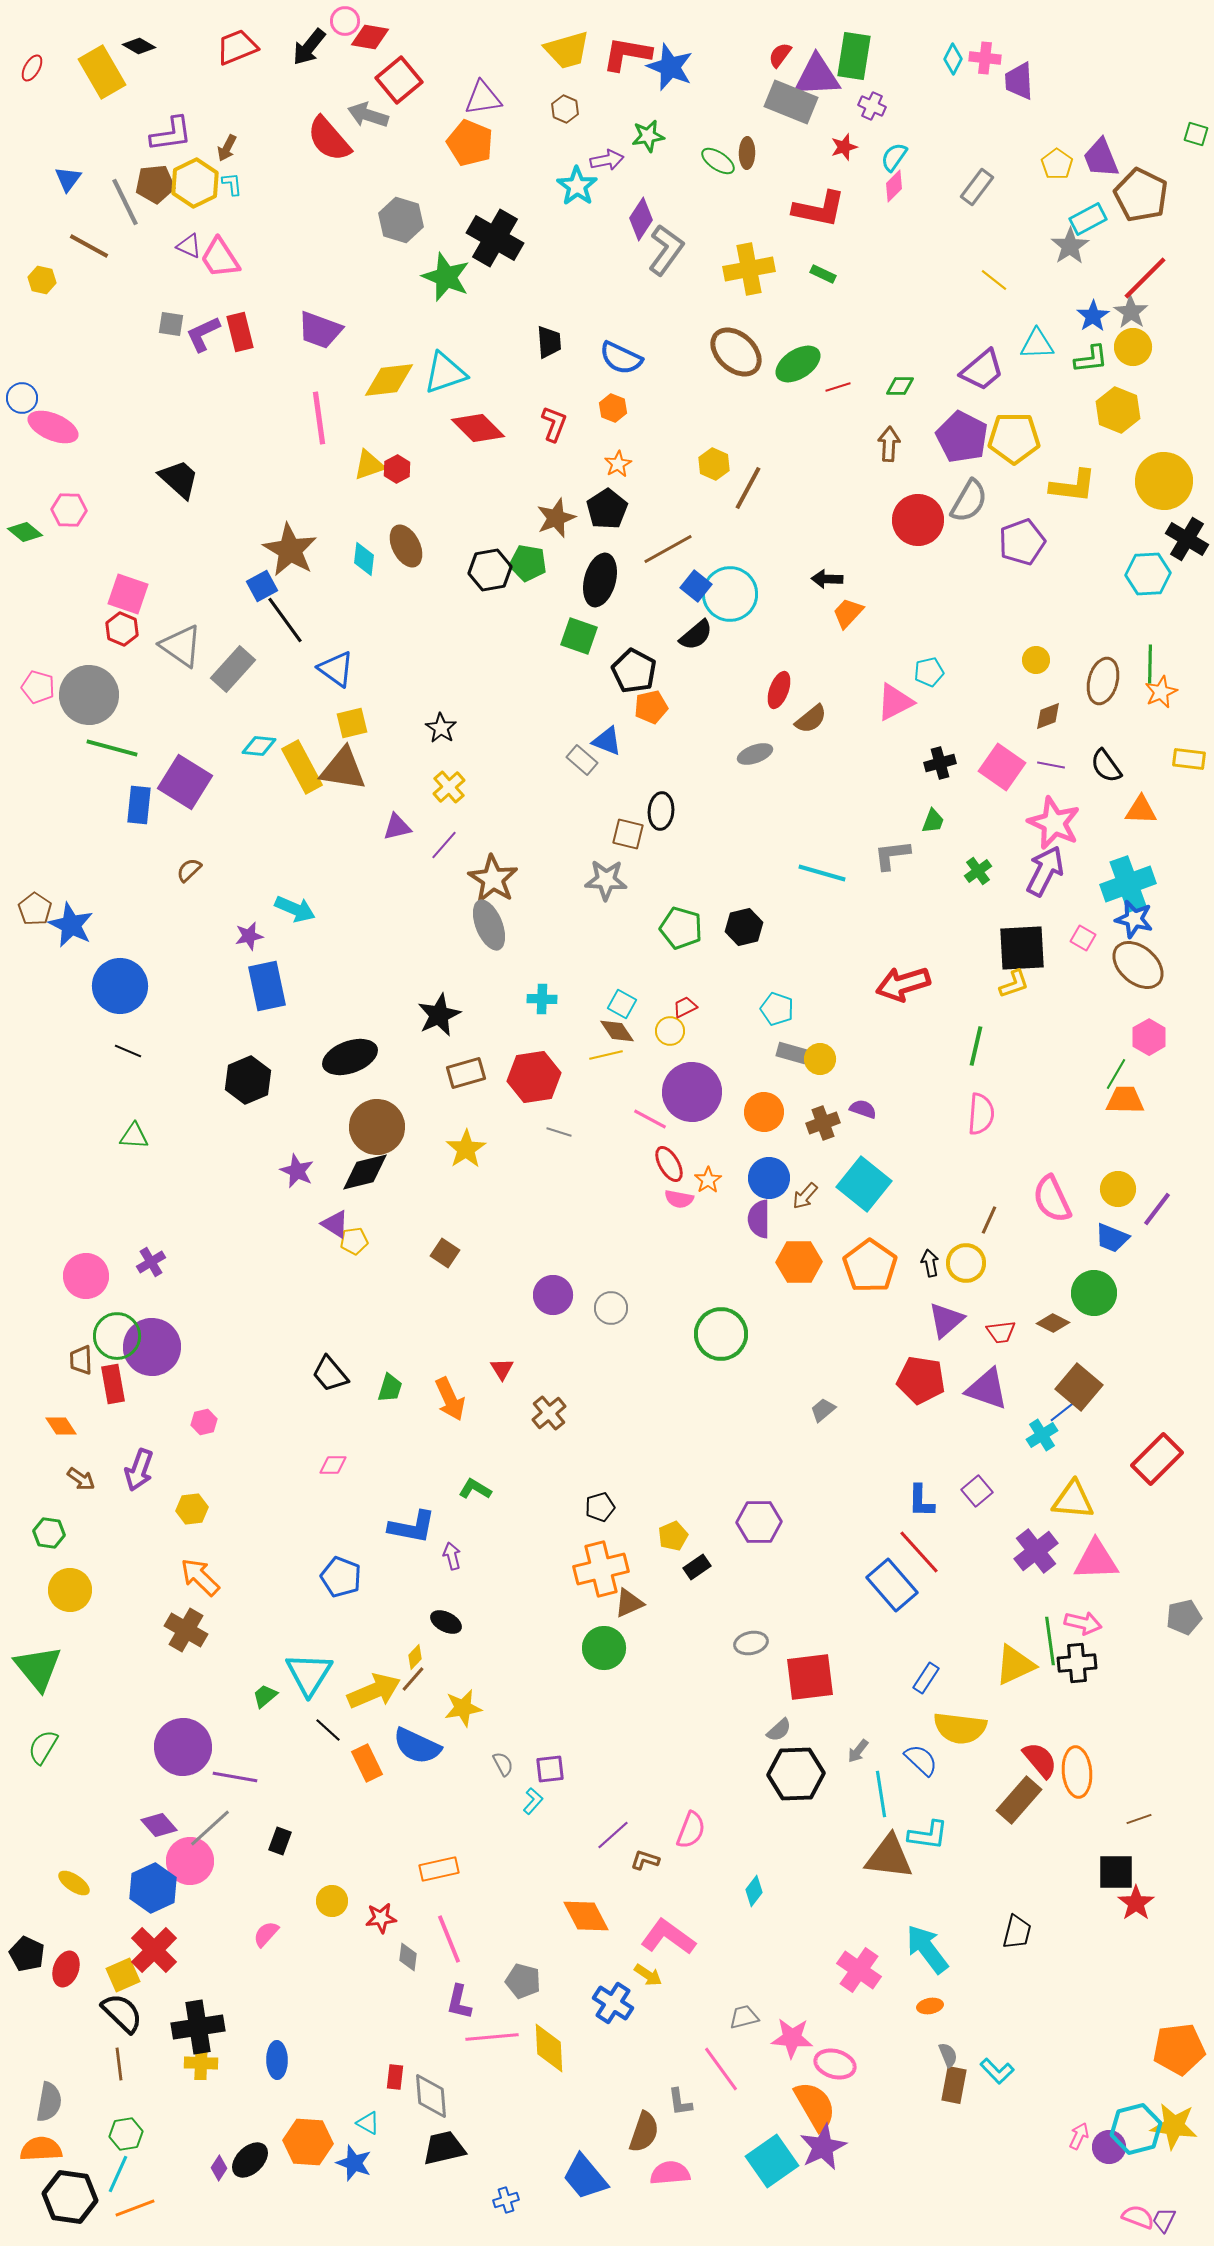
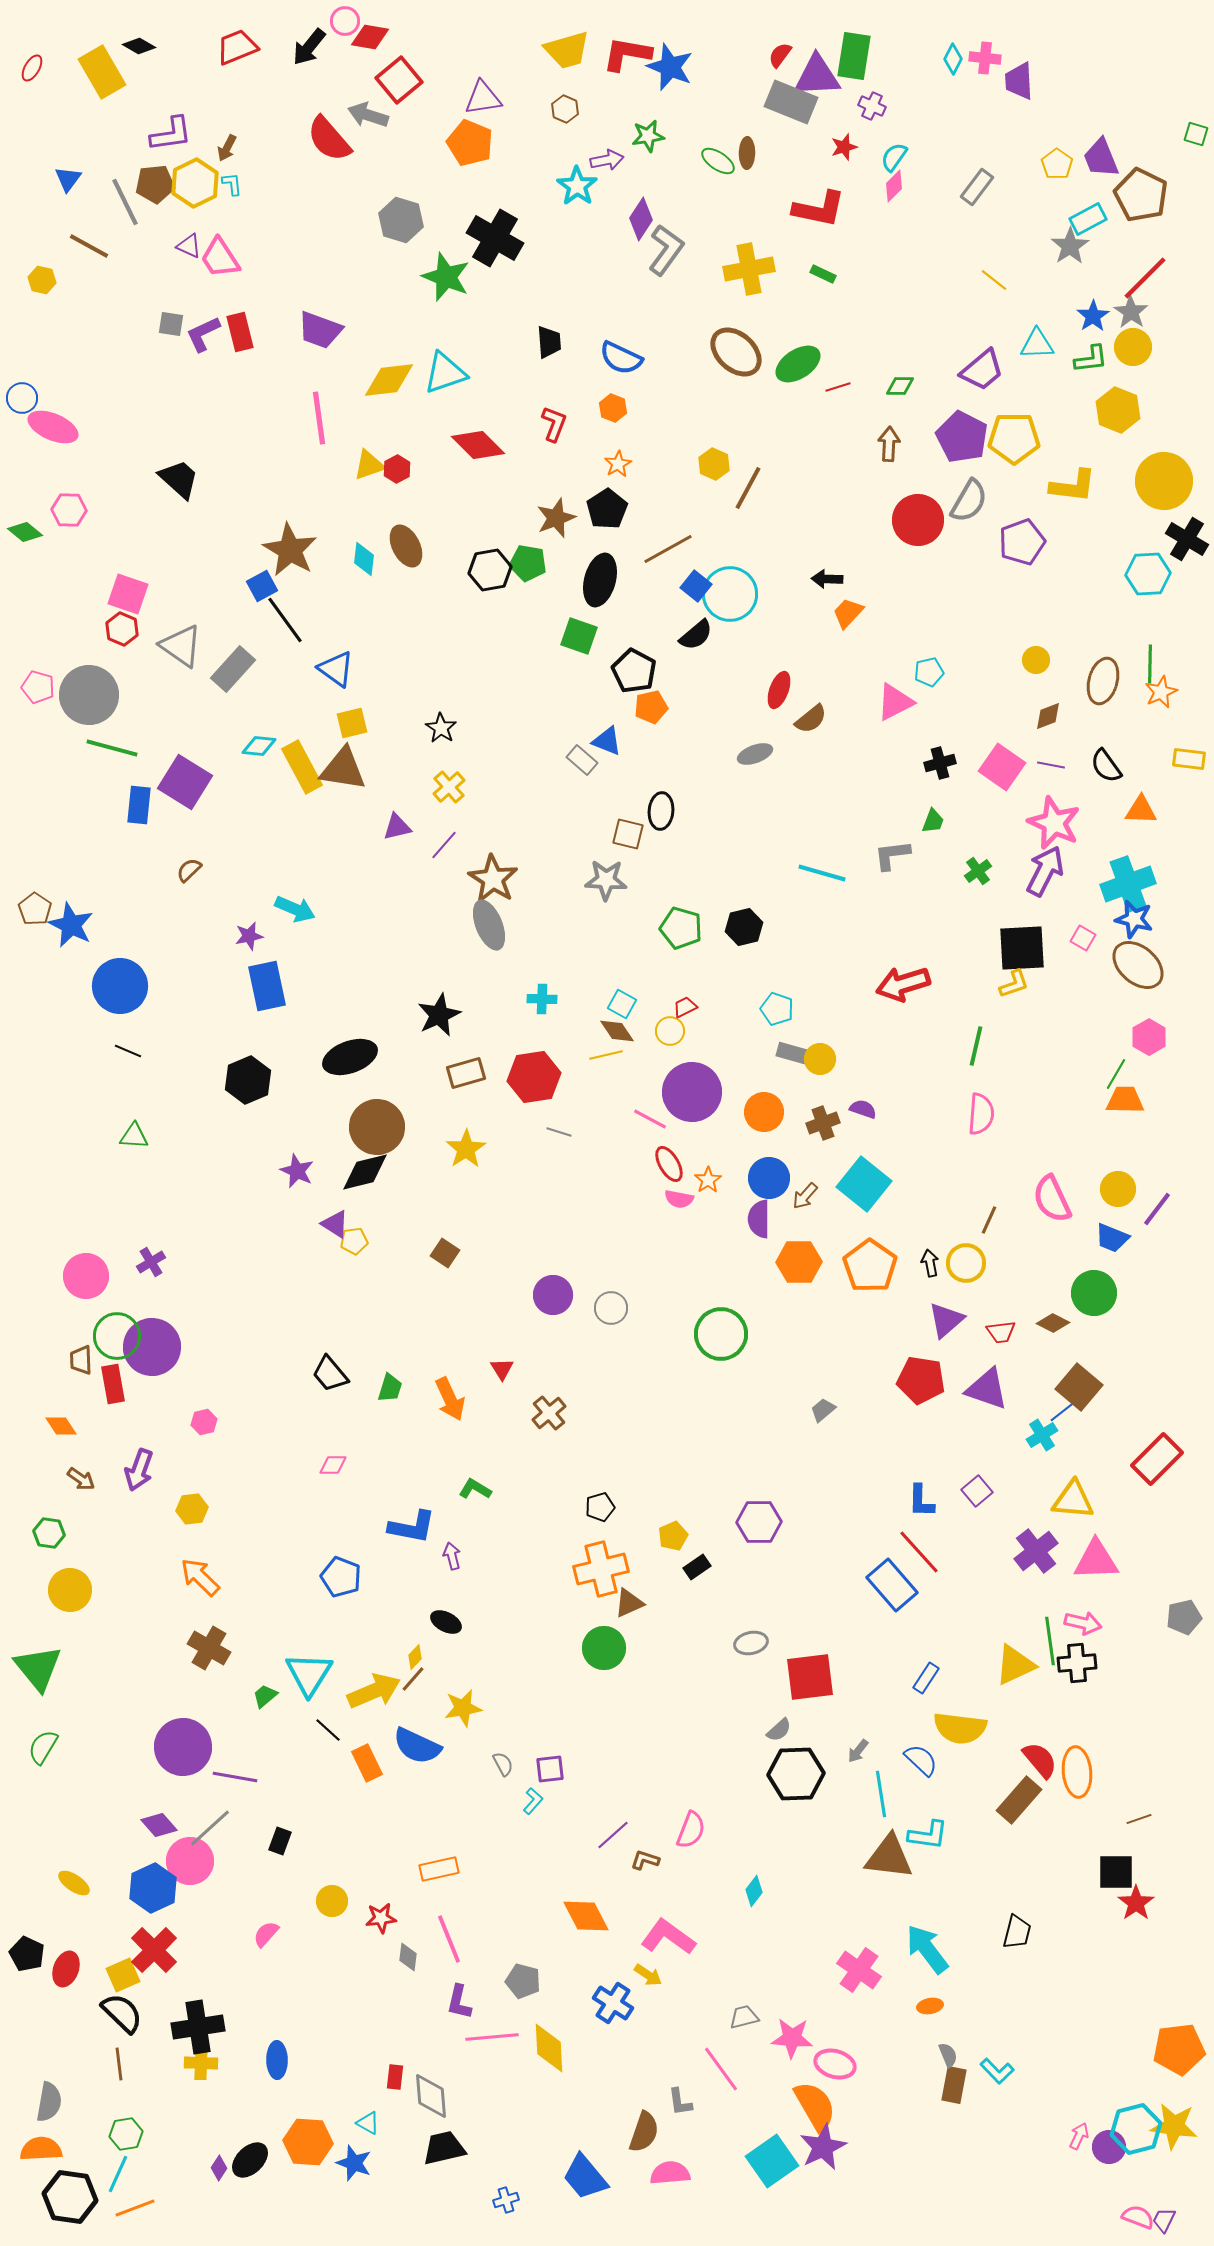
red diamond at (478, 428): moved 17 px down
brown cross at (186, 1630): moved 23 px right, 18 px down
